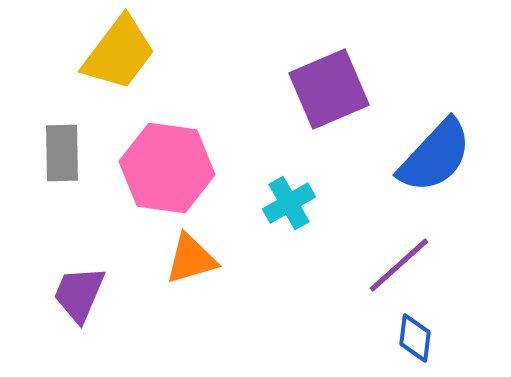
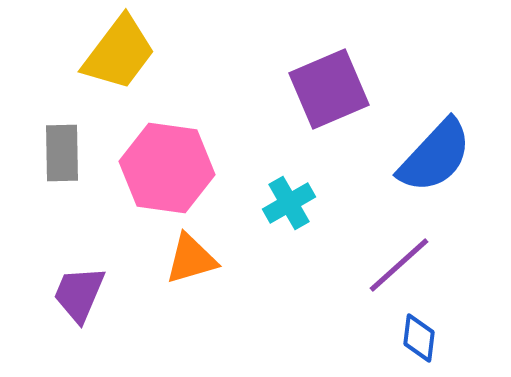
blue diamond: moved 4 px right
